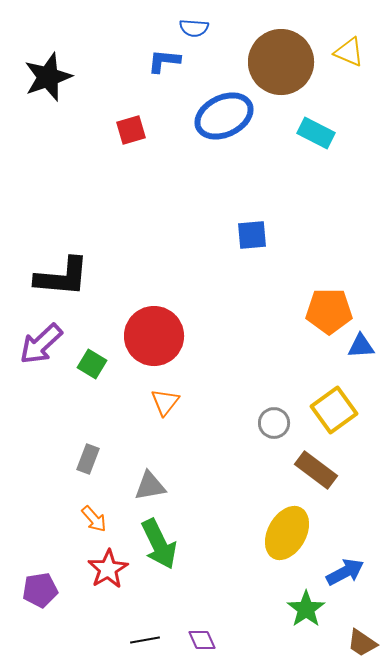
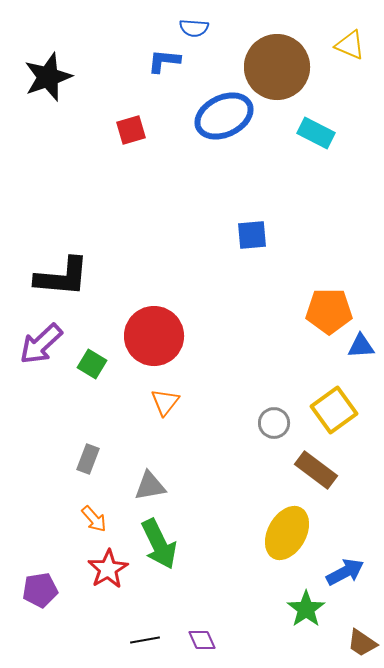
yellow triangle: moved 1 px right, 7 px up
brown circle: moved 4 px left, 5 px down
